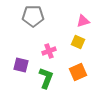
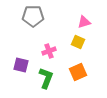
pink triangle: moved 1 px right, 1 px down
